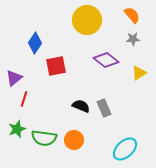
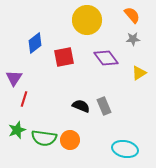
blue diamond: rotated 20 degrees clockwise
purple diamond: moved 2 px up; rotated 15 degrees clockwise
red square: moved 8 px right, 9 px up
purple triangle: rotated 18 degrees counterclockwise
gray rectangle: moved 2 px up
green star: moved 1 px down
orange circle: moved 4 px left
cyan ellipse: rotated 55 degrees clockwise
